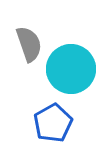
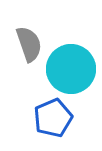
blue pentagon: moved 5 px up; rotated 6 degrees clockwise
